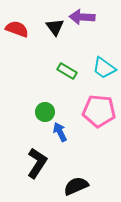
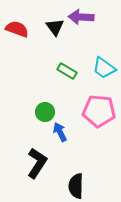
purple arrow: moved 1 px left
black semicircle: rotated 65 degrees counterclockwise
